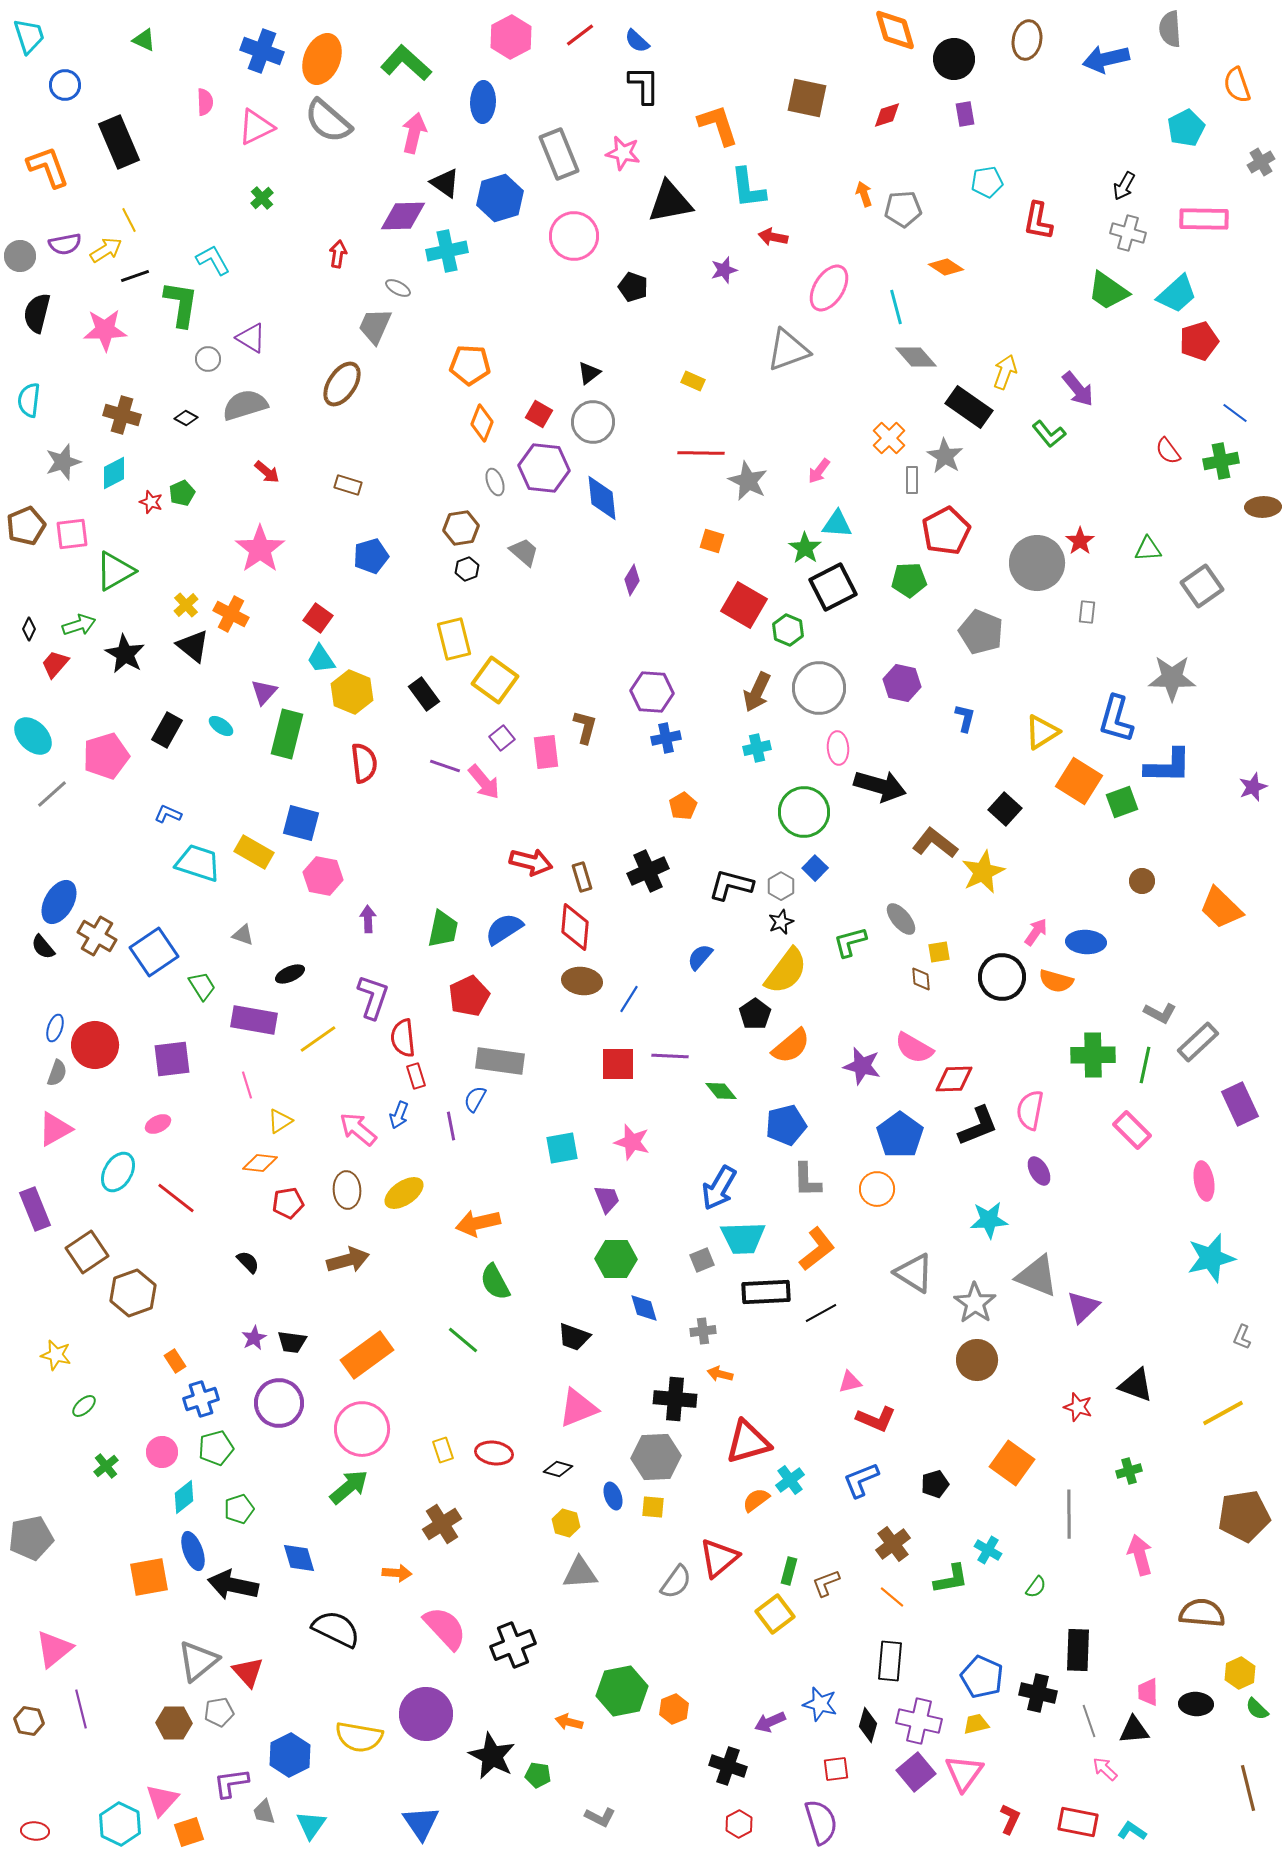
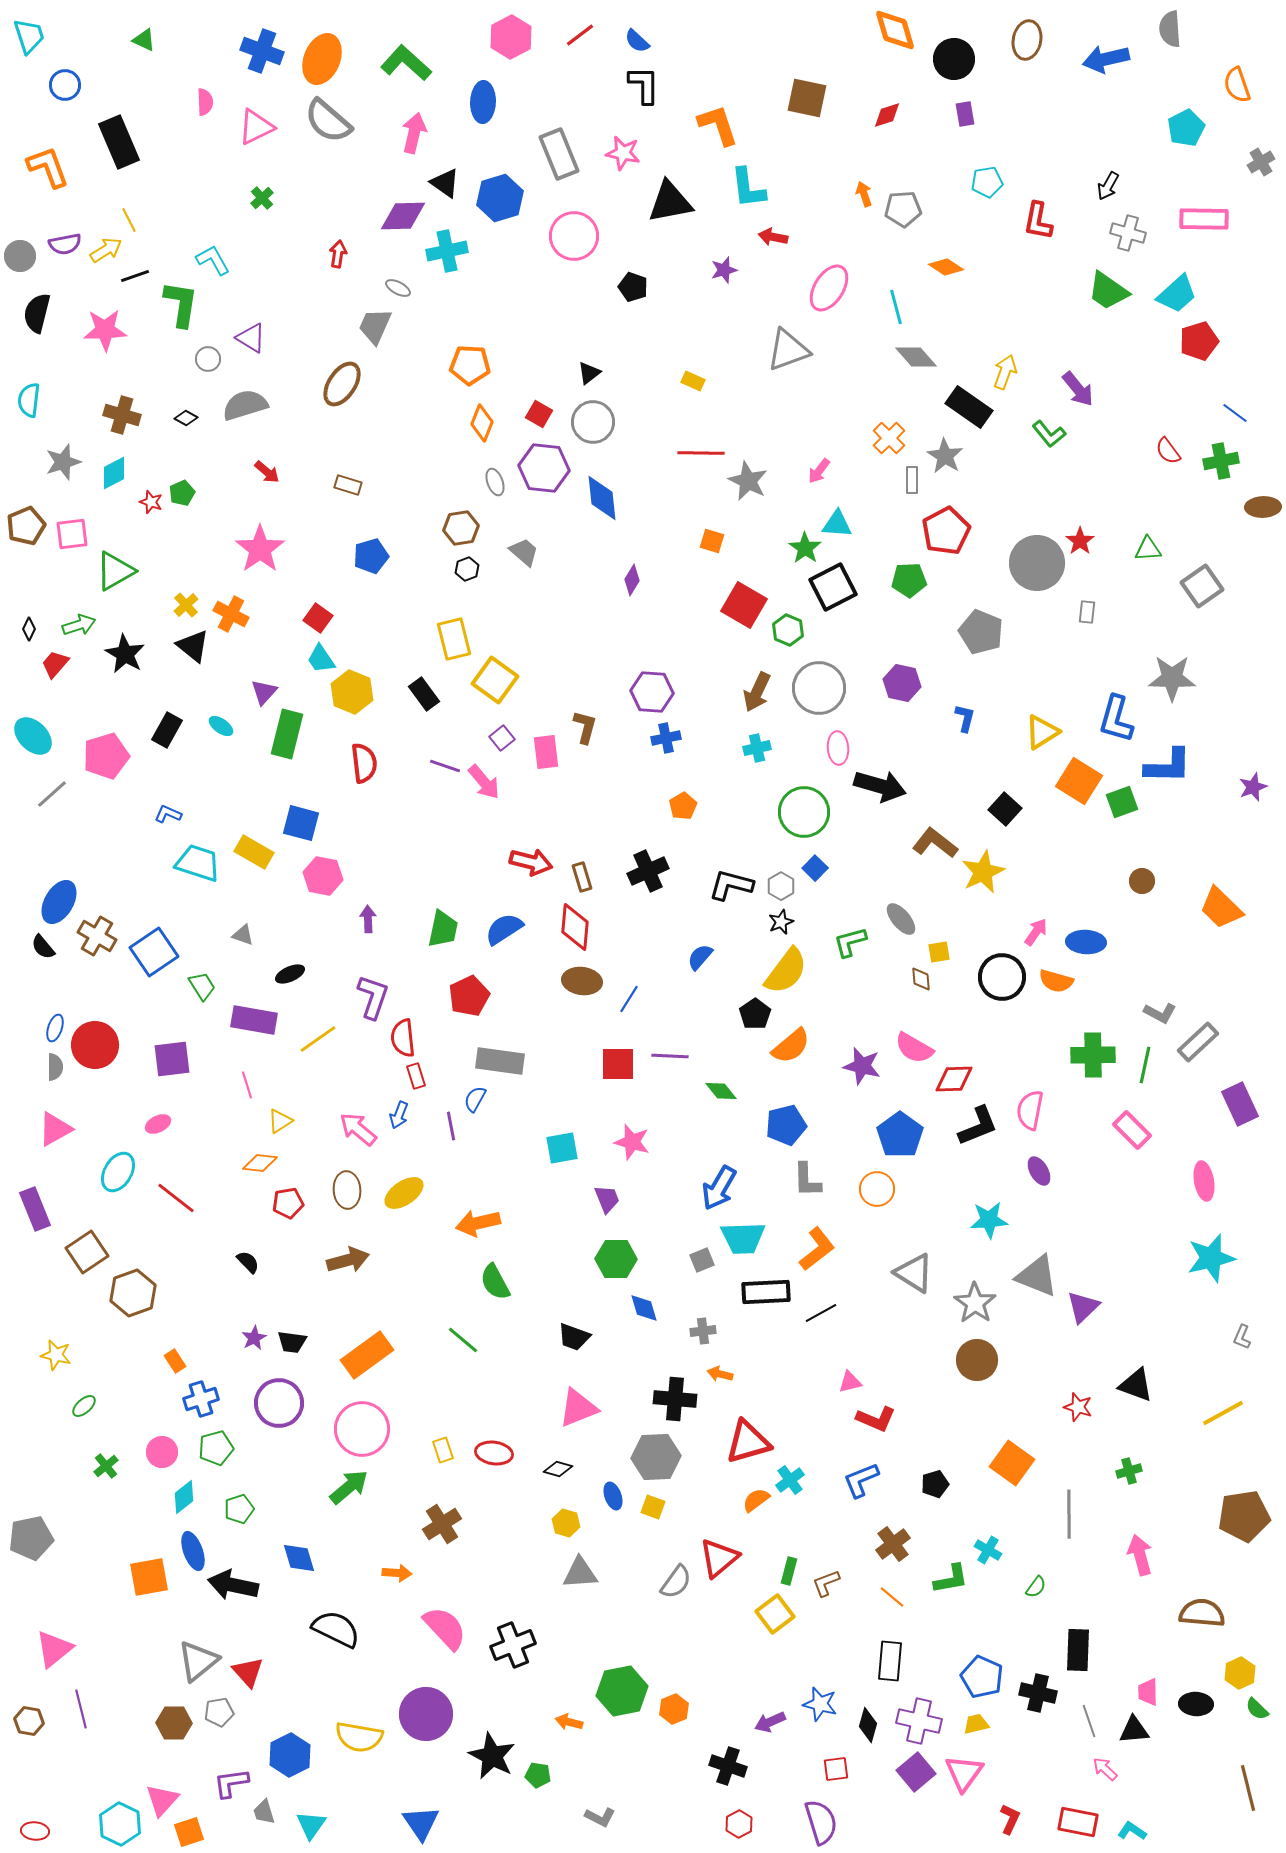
black arrow at (1124, 186): moved 16 px left
gray semicircle at (57, 1073): moved 2 px left, 6 px up; rotated 20 degrees counterclockwise
yellow square at (653, 1507): rotated 15 degrees clockwise
